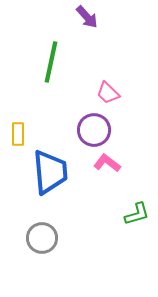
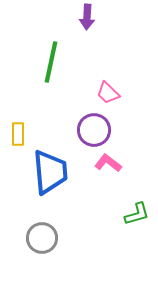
purple arrow: rotated 45 degrees clockwise
pink L-shape: moved 1 px right
